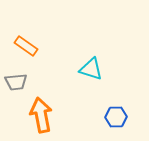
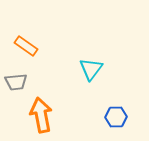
cyan triangle: rotated 50 degrees clockwise
